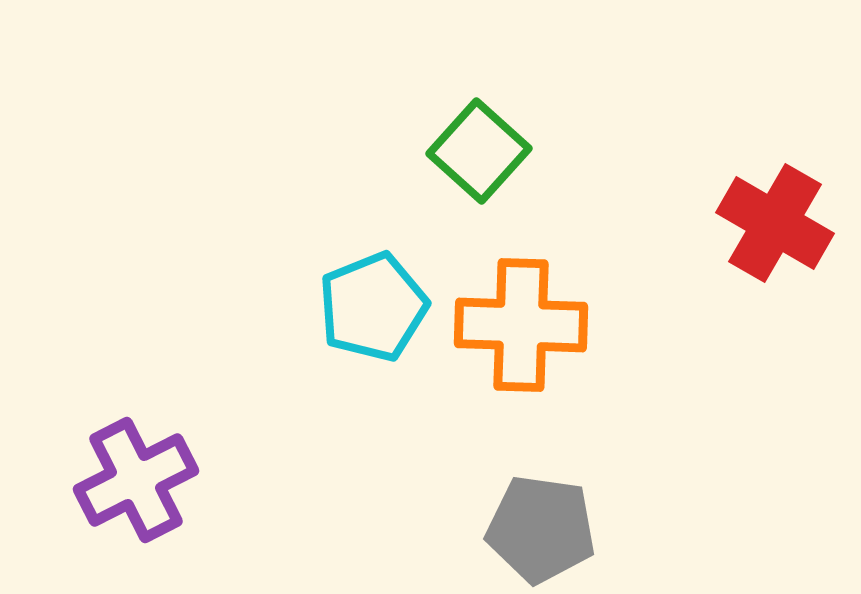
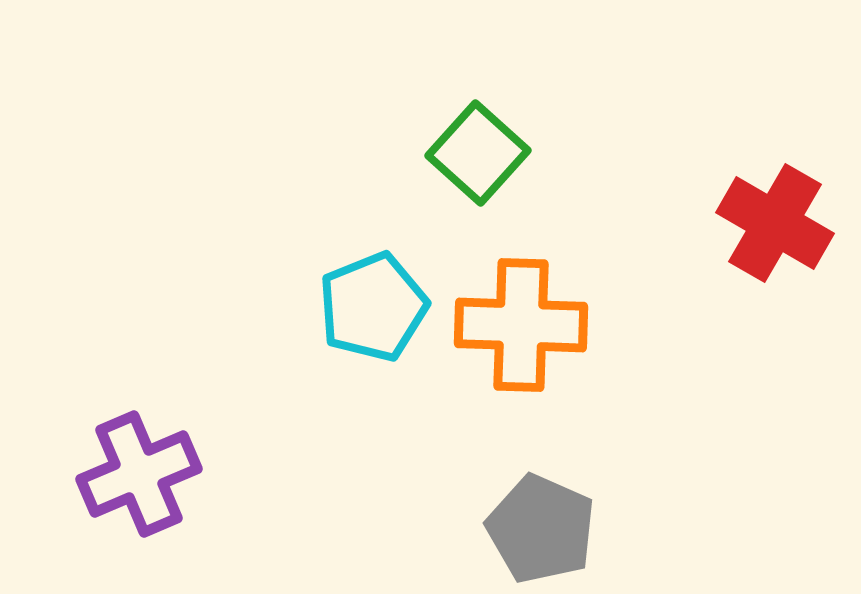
green square: moved 1 px left, 2 px down
purple cross: moved 3 px right, 6 px up; rotated 4 degrees clockwise
gray pentagon: rotated 16 degrees clockwise
